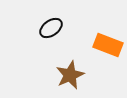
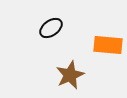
orange rectangle: rotated 16 degrees counterclockwise
